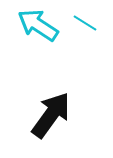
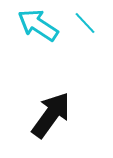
cyan line: rotated 15 degrees clockwise
